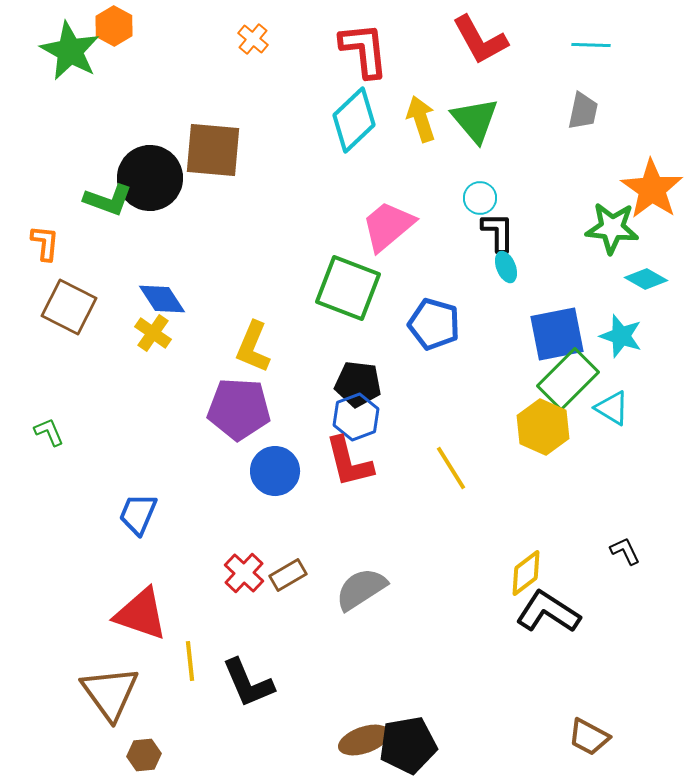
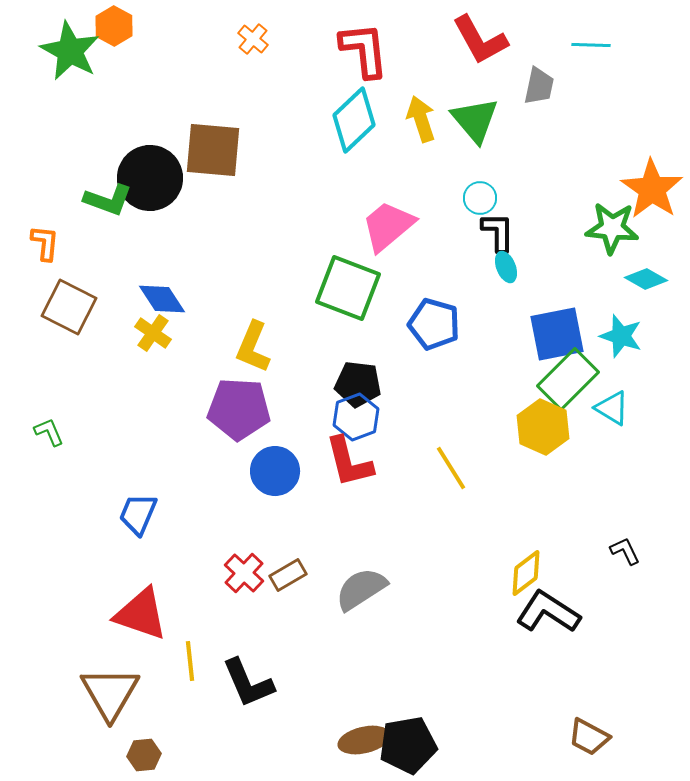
gray trapezoid at (583, 111): moved 44 px left, 25 px up
brown triangle at (110, 693): rotated 6 degrees clockwise
brown ellipse at (364, 740): rotated 6 degrees clockwise
